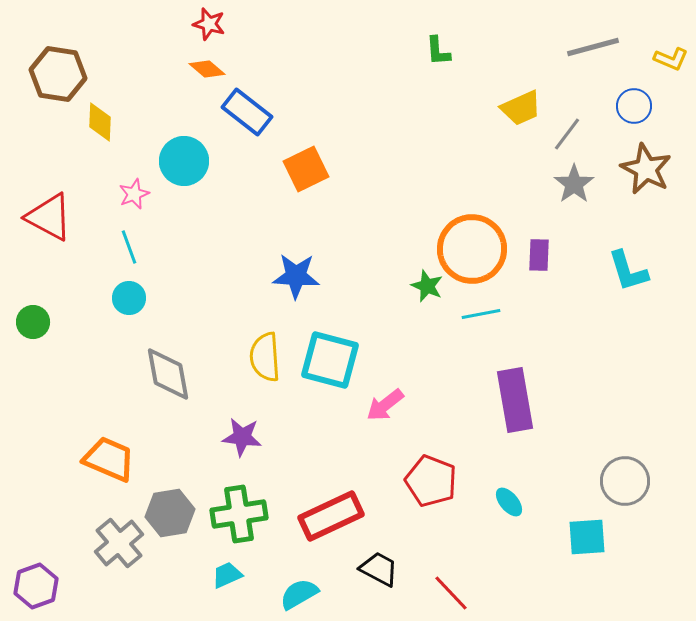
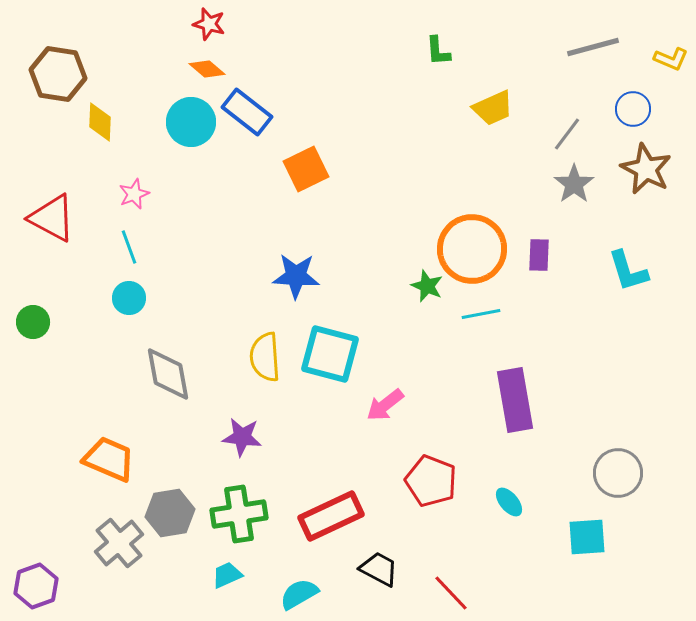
blue circle at (634, 106): moved 1 px left, 3 px down
yellow trapezoid at (521, 108): moved 28 px left
cyan circle at (184, 161): moved 7 px right, 39 px up
red triangle at (49, 217): moved 3 px right, 1 px down
cyan square at (330, 360): moved 6 px up
gray circle at (625, 481): moved 7 px left, 8 px up
